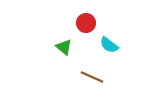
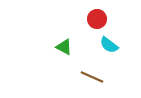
red circle: moved 11 px right, 4 px up
green triangle: rotated 12 degrees counterclockwise
